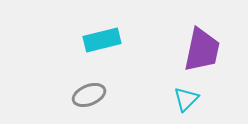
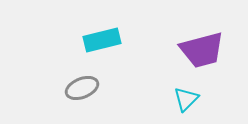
purple trapezoid: rotated 63 degrees clockwise
gray ellipse: moved 7 px left, 7 px up
